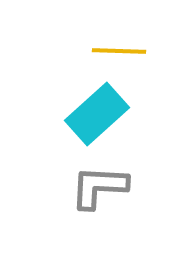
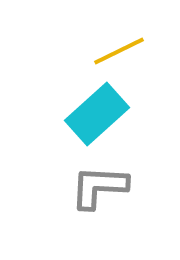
yellow line: rotated 28 degrees counterclockwise
